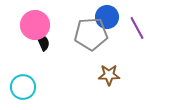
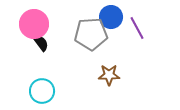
blue circle: moved 4 px right
pink circle: moved 1 px left, 1 px up
black semicircle: moved 2 px left, 1 px down; rotated 12 degrees counterclockwise
cyan circle: moved 19 px right, 4 px down
